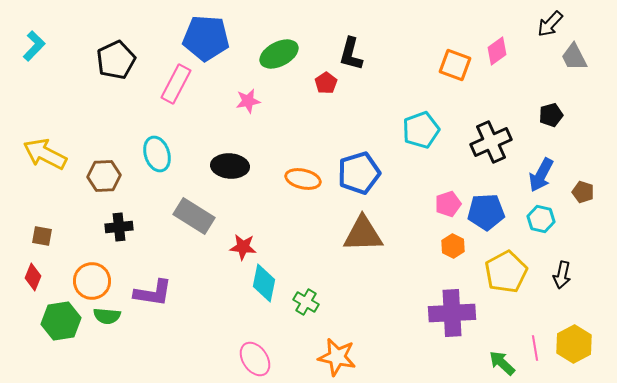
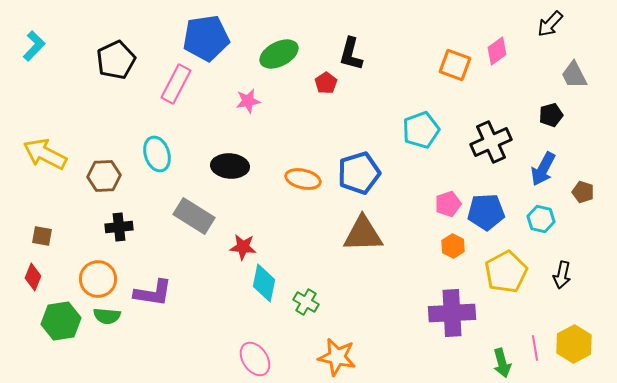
blue pentagon at (206, 38): rotated 12 degrees counterclockwise
gray trapezoid at (574, 57): moved 18 px down
blue arrow at (541, 175): moved 2 px right, 6 px up
orange circle at (92, 281): moved 6 px right, 2 px up
green arrow at (502, 363): rotated 148 degrees counterclockwise
